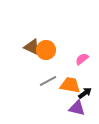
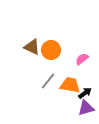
orange circle: moved 5 px right
gray line: rotated 24 degrees counterclockwise
purple triangle: moved 9 px right; rotated 30 degrees counterclockwise
